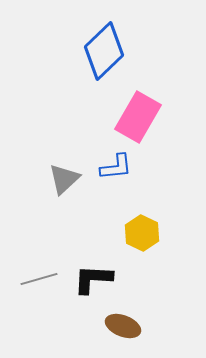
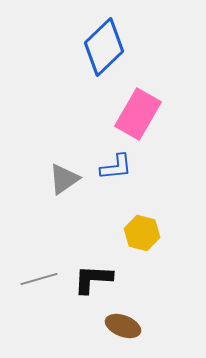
blue diamond: moved 4 px up
pink rectangle: moved 3 px up
gray triangle: rotated 8 degrees clockwise
yellow hexagon: rotated 12 degrees counterclockwise
